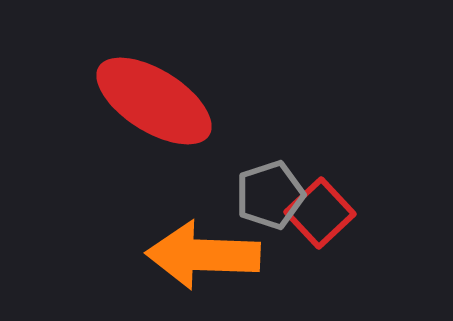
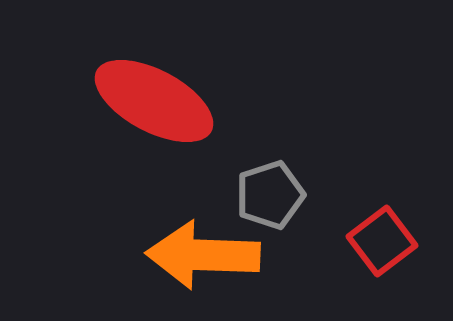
red ellipse: rotated 4 degrees counterclockwise
red square: moved 62 px right, 28 px down; rotated 6 degrees clockwise
